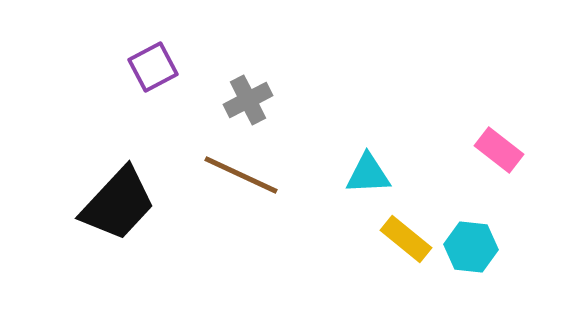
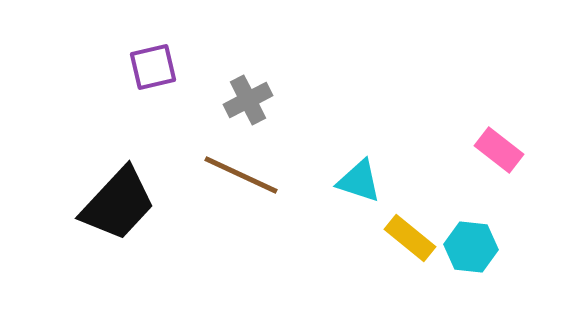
purple square: rotated 15 degrees clockwise
cyan triangle: moved 9 px left, 7 px down; rotated 21 degrees clockwise
yellow rectangle: moved 4 px right, 1 px up
